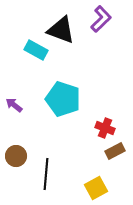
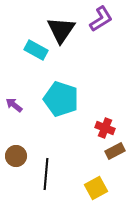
purple L-shape: rotated 12 degrees clockwise
black triangle: rotated 44 degrees clockwise
cyan pentagon: moved 2 px left
